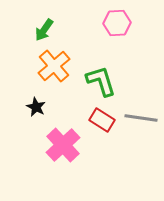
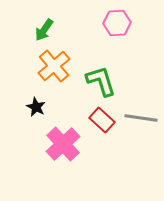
red rectangle: rotated 10 degrees clockwise
pink cross: moved 1 px up
